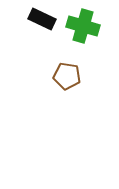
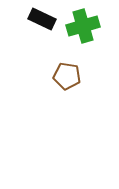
green cross: rotated 32 degrees counterclockwise
